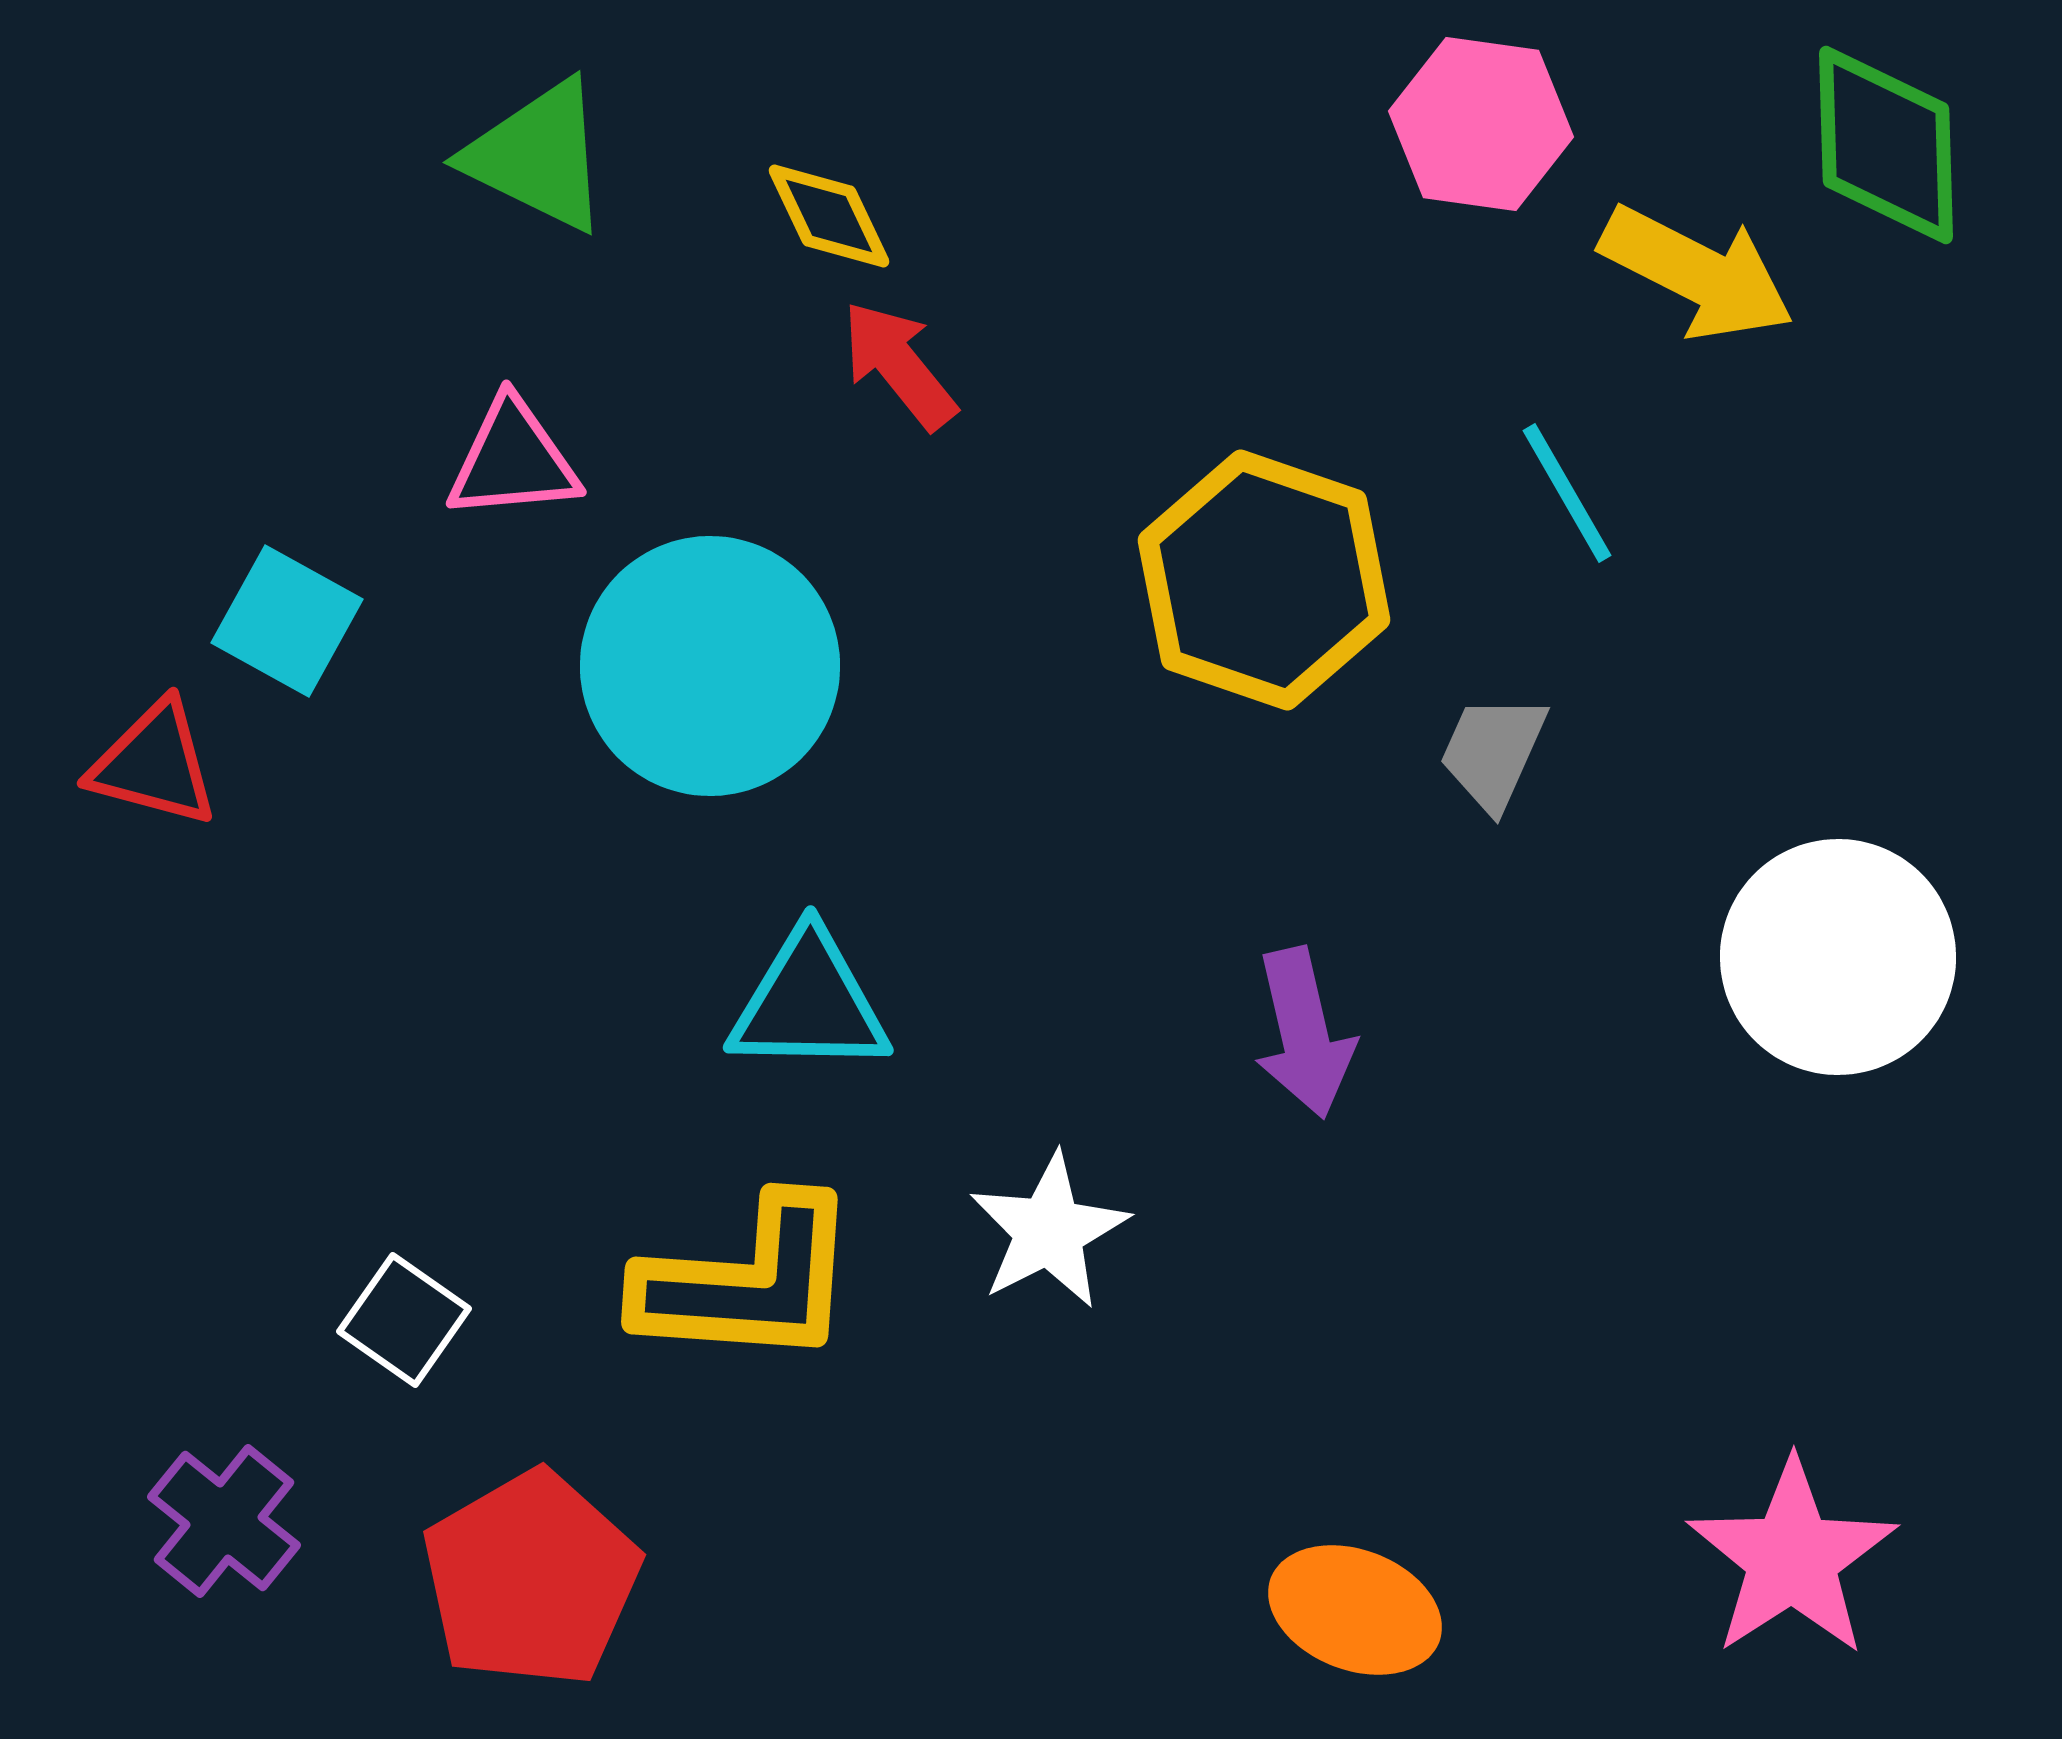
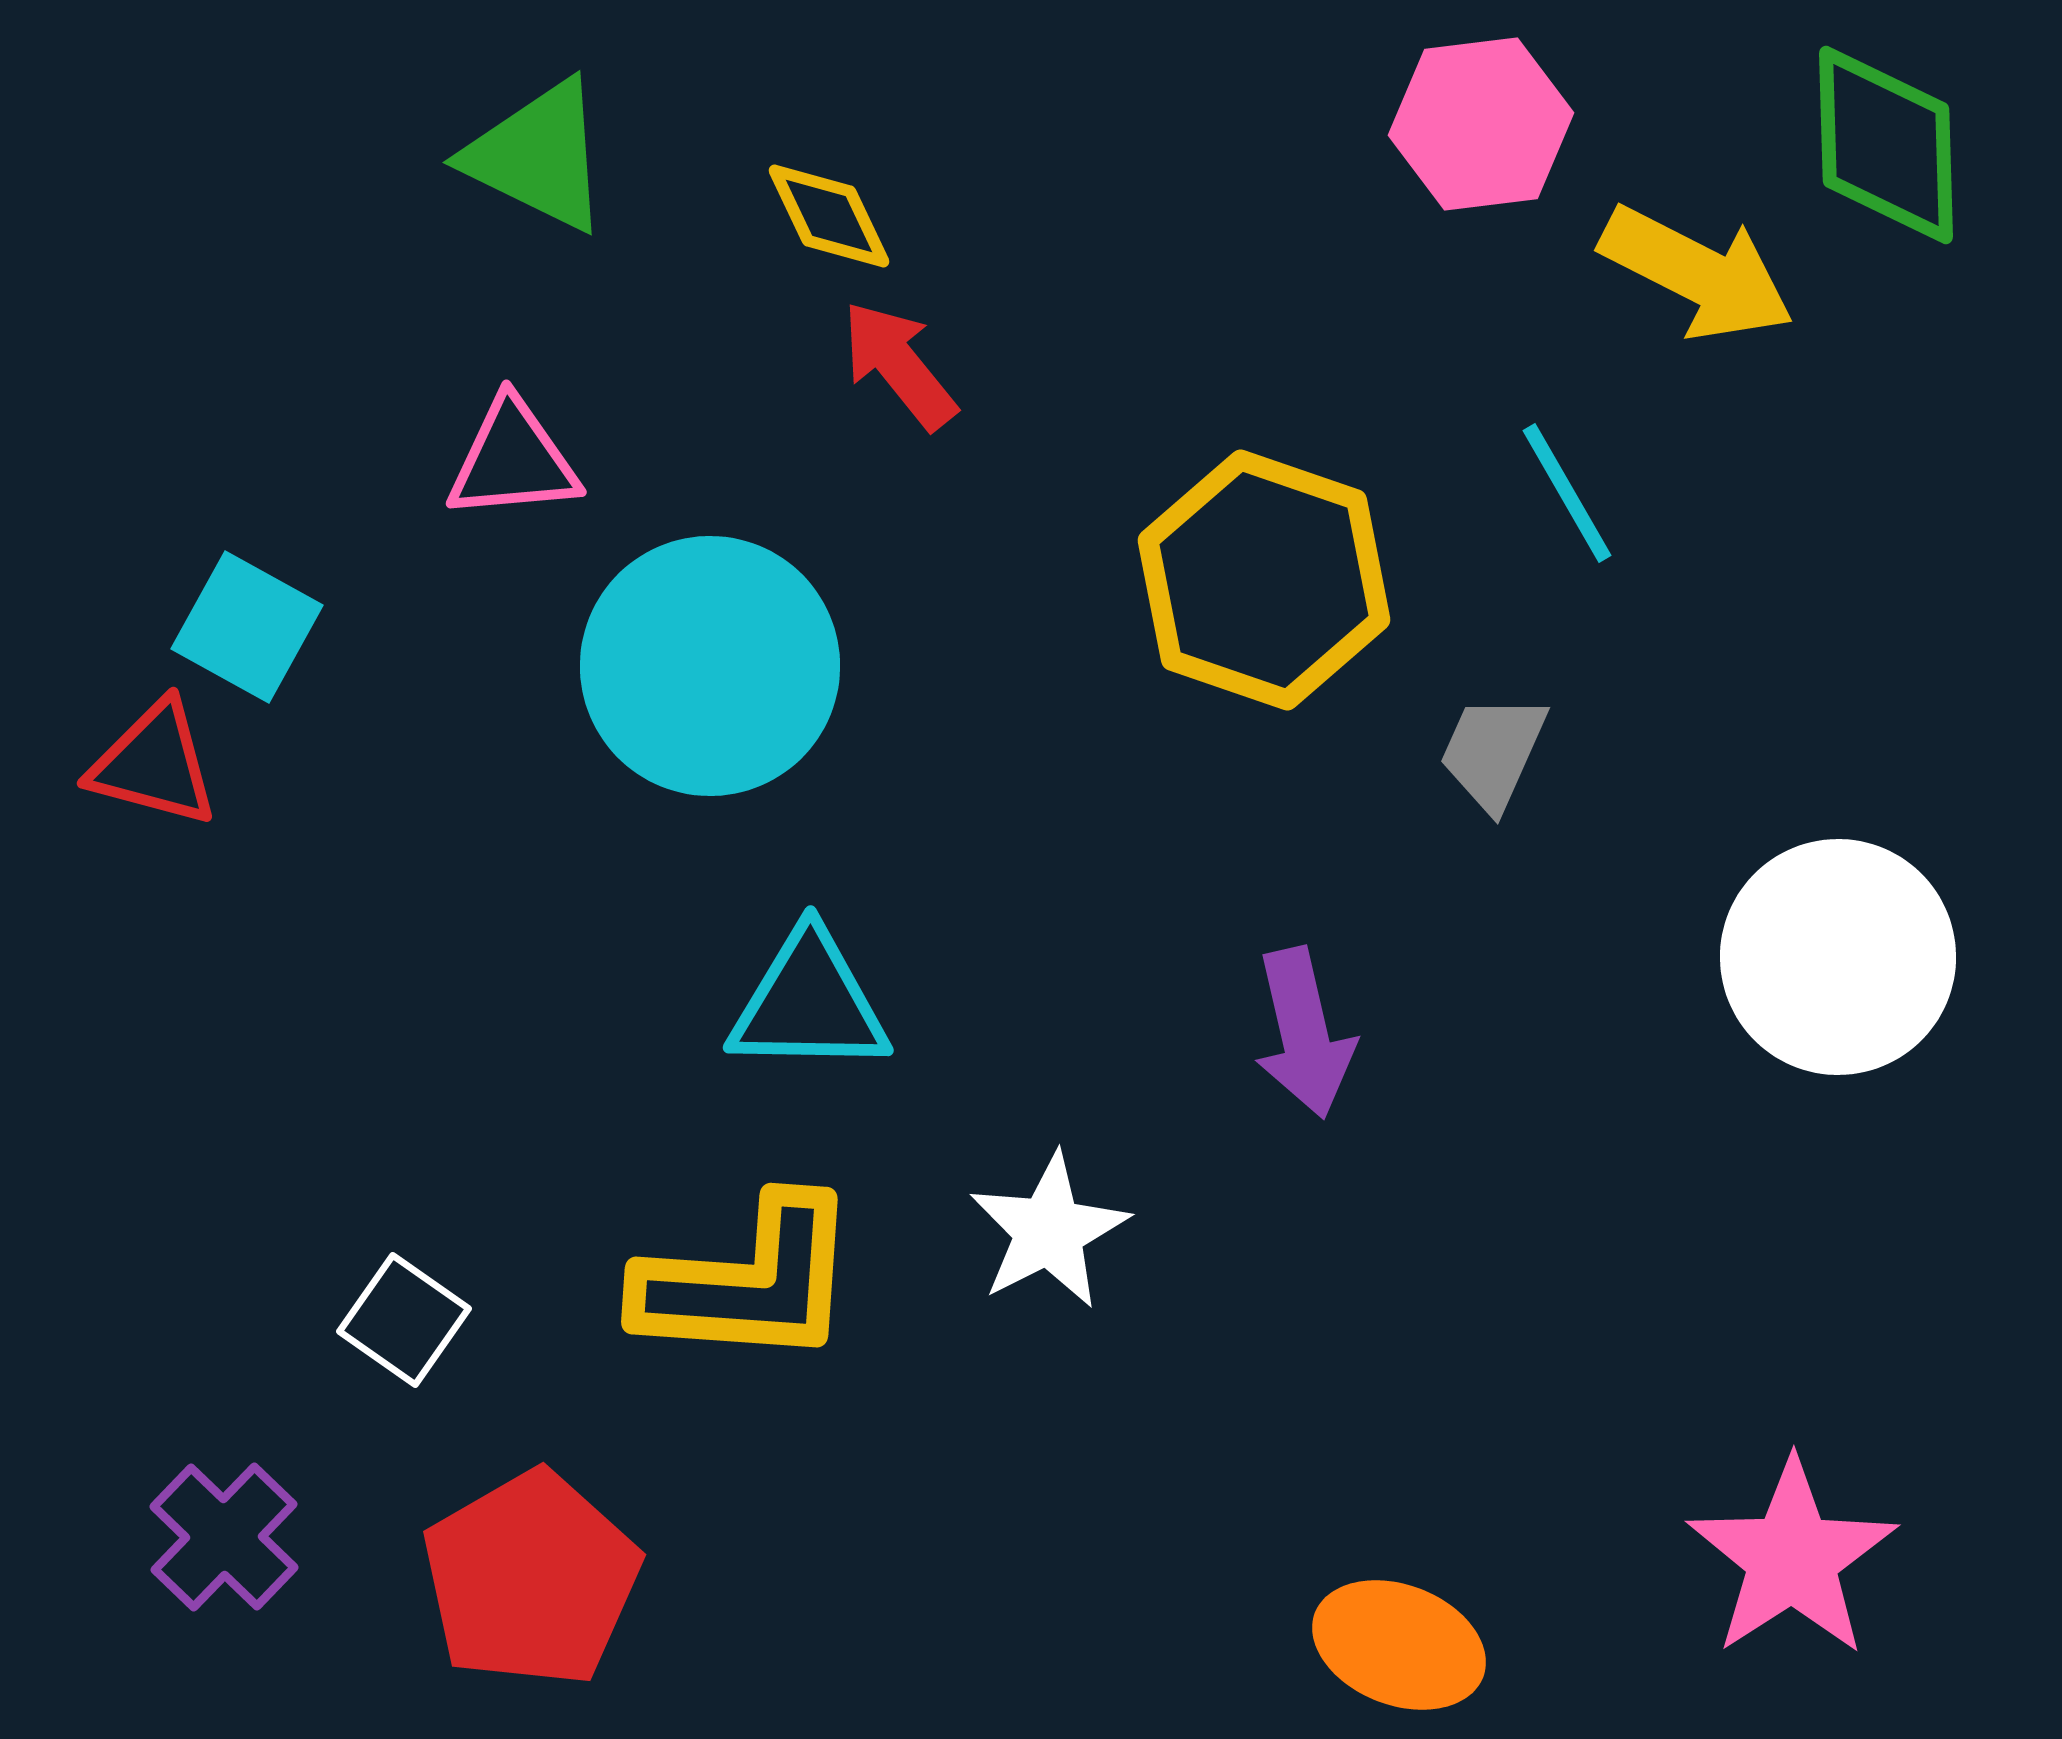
pink hexagon: rotated 15 degrees counterclockwise
cyan square: moved 40 px left, 6 px down
purple cross: moved 16 px down; rotated 5 degrees clockwise
orange ellipse: moved 44 px right, 35 px down
